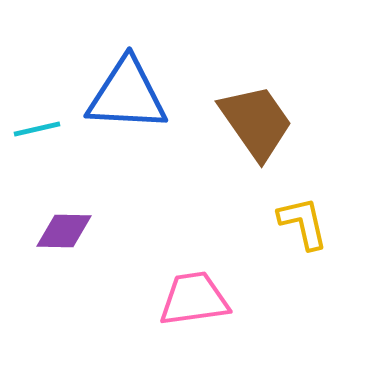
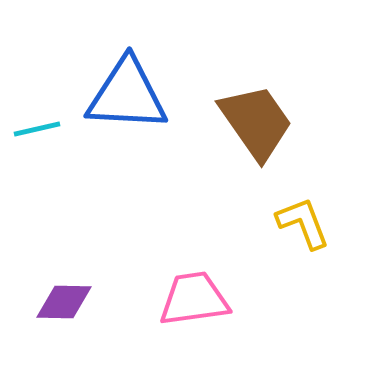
yellow L-shape: rotated 8 degrees counterclockwise
purple diamond: moved 71 px down
